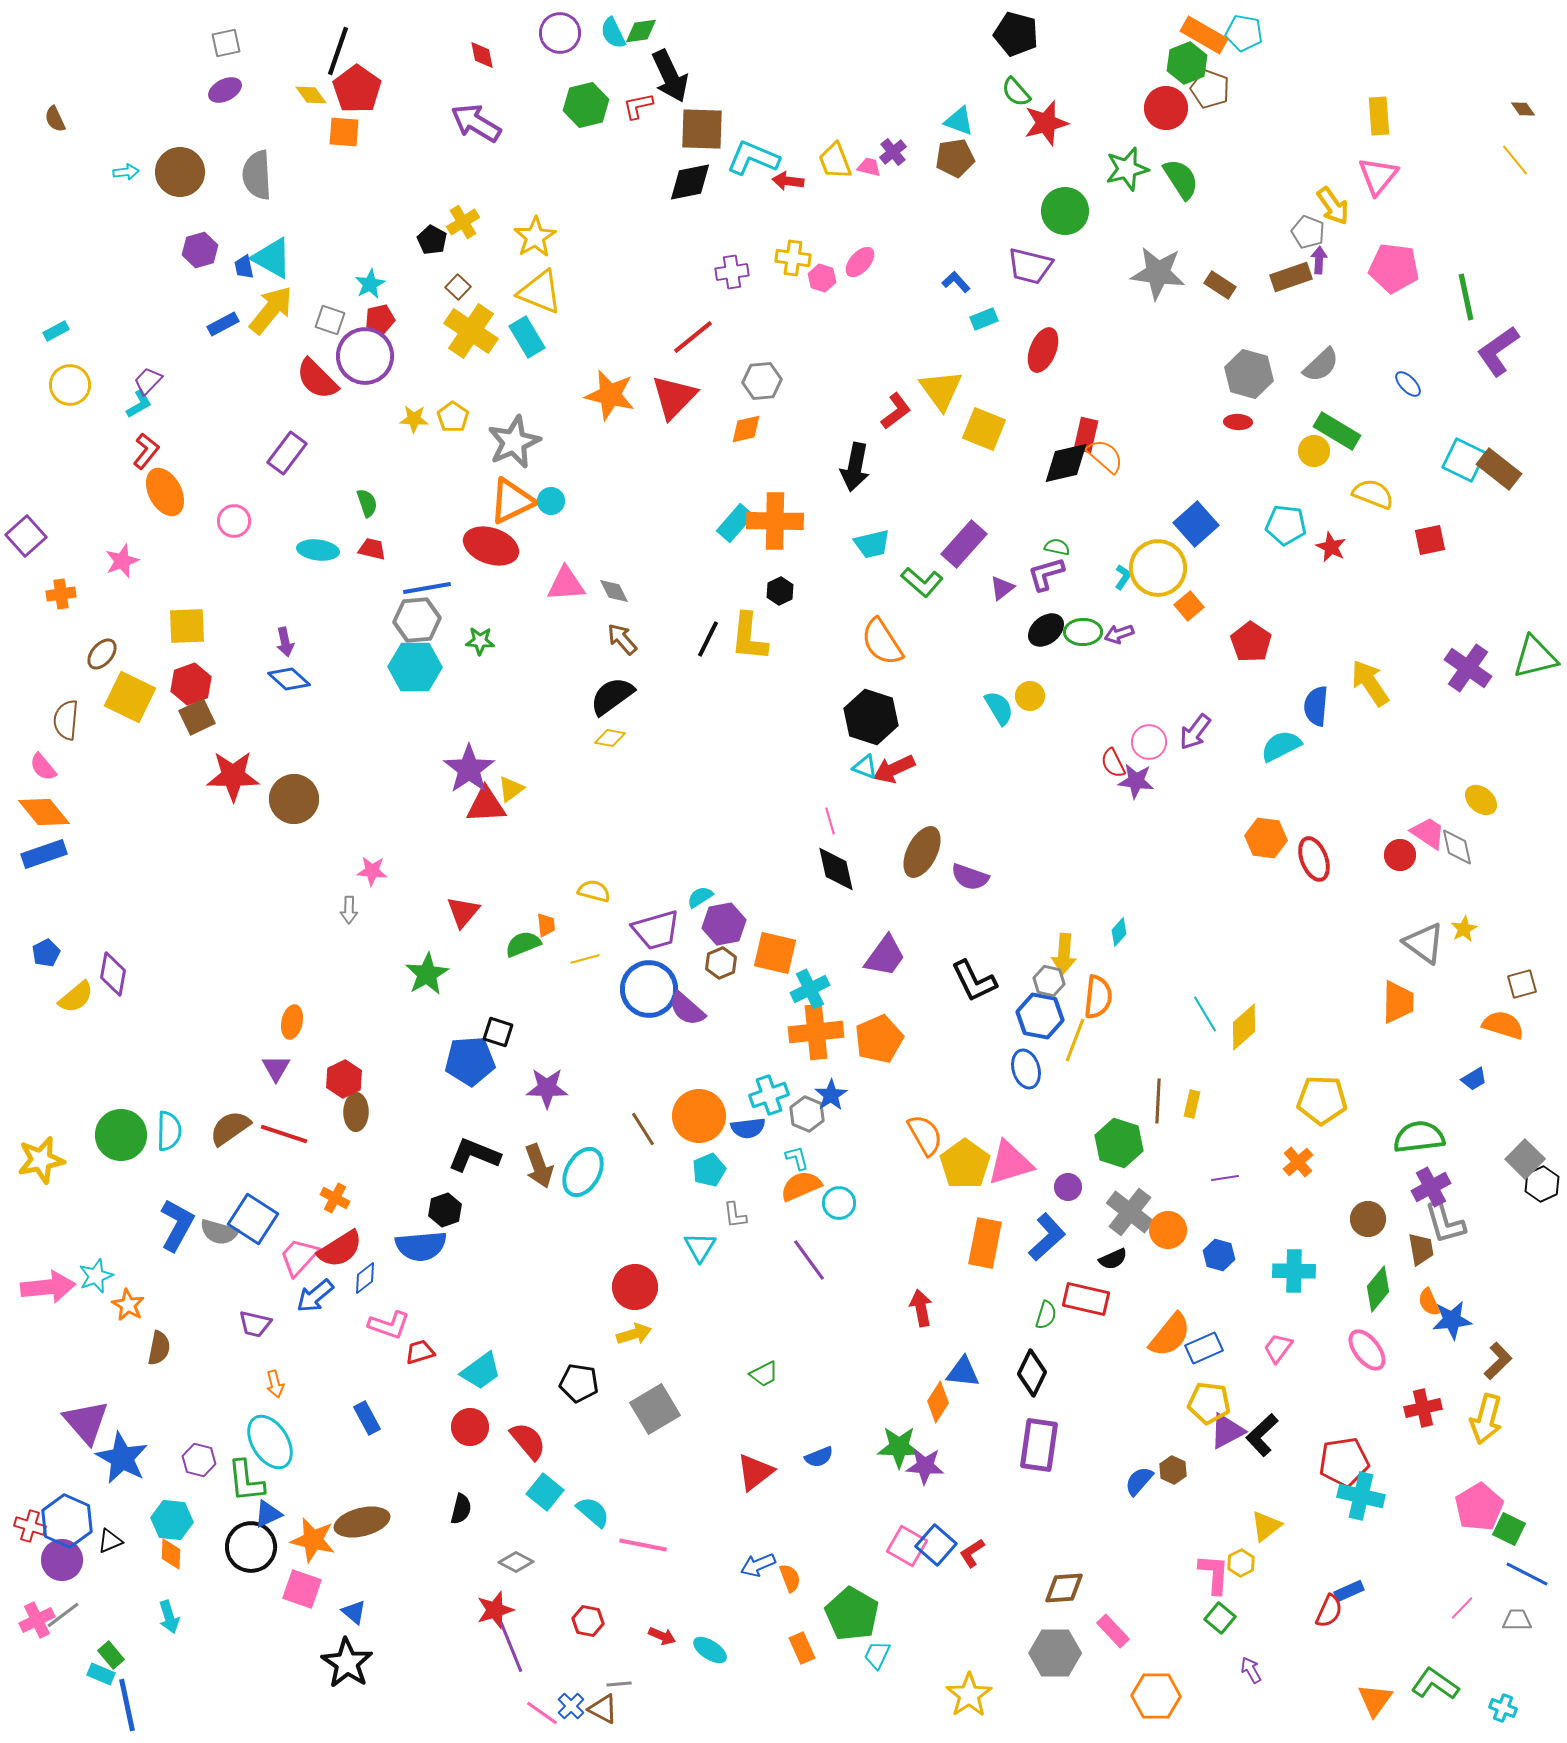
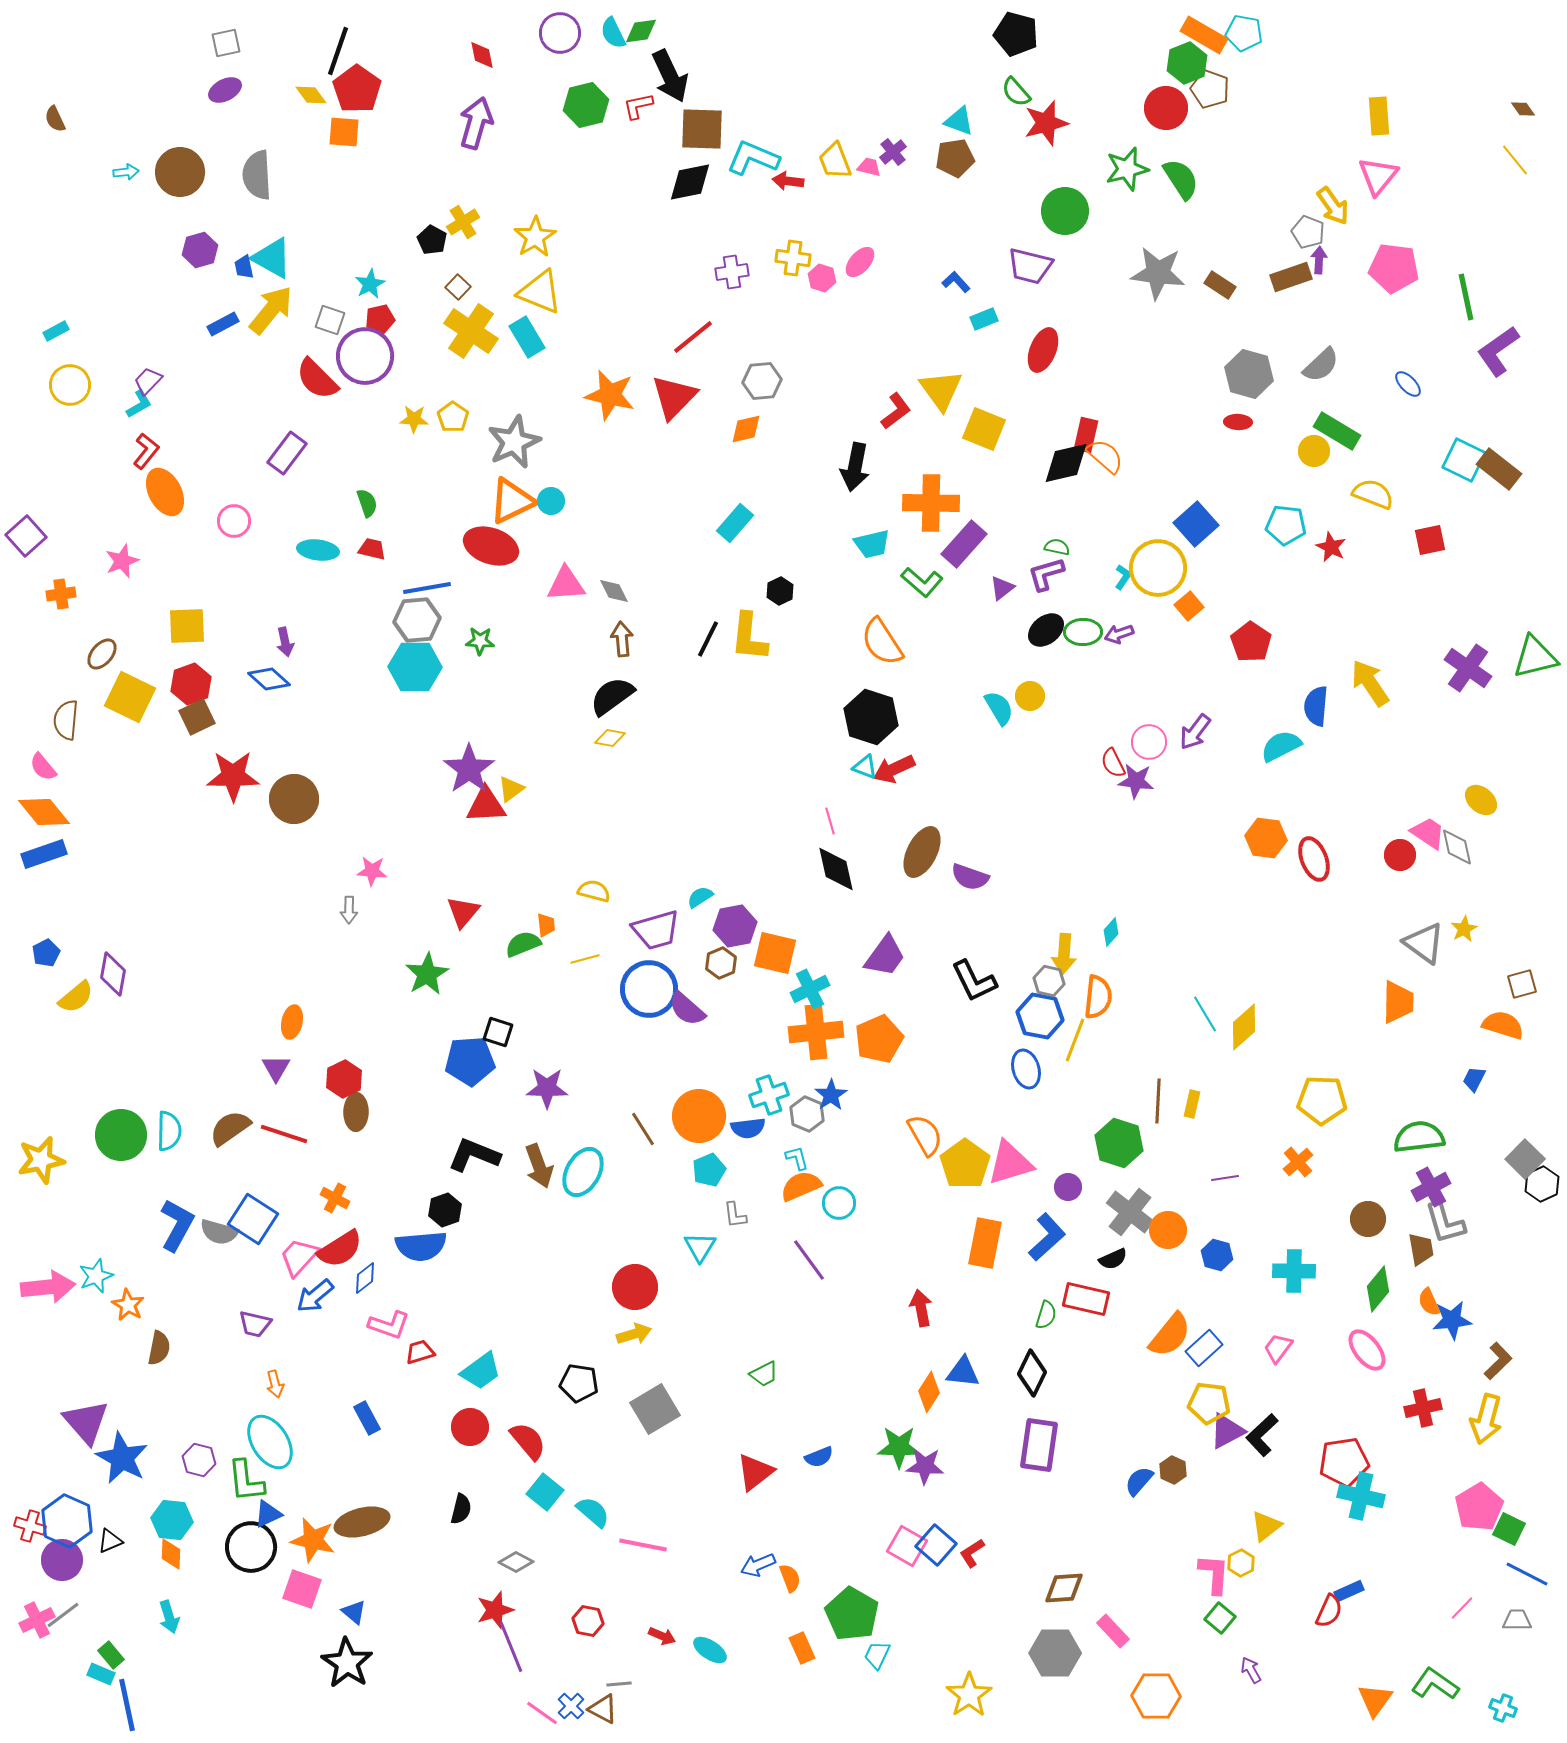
purple arrow at (476, 123): rotated 75 degrees clockwise
orange cross at (775, 521): moved 156 px right, 18 px up
brown arrow at (622, 639): rotated 36 degrees clockwise
blue diamond at (289, 679): moved 20 px left
purple hexagon at (724, 924): moved 11 px right, 2 px down
cyan diamond at (1119, 932): moved 8 px left
blue trapezoid at (1474, 1079): rotated 148 degrees clockwise
blue hexagon at (1219, 1255): moved 2 px left
blue rectangle at (1204, 1348): rotated 18 degrees counterclockwise
orange diamond at (938, 1402): moved 9 px left, 10 px up
